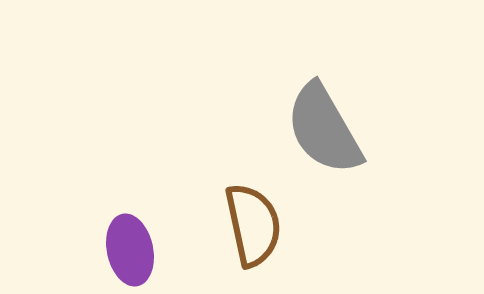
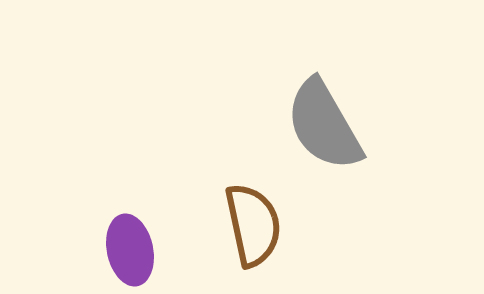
gray semicircle: moved 4 px up
